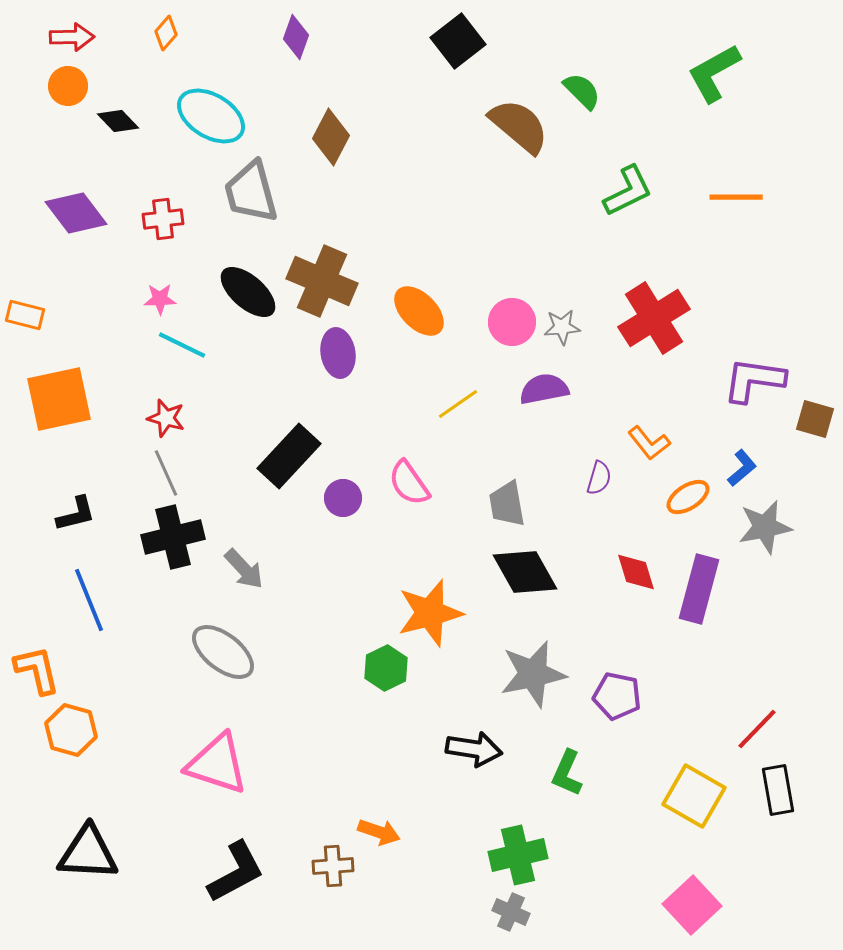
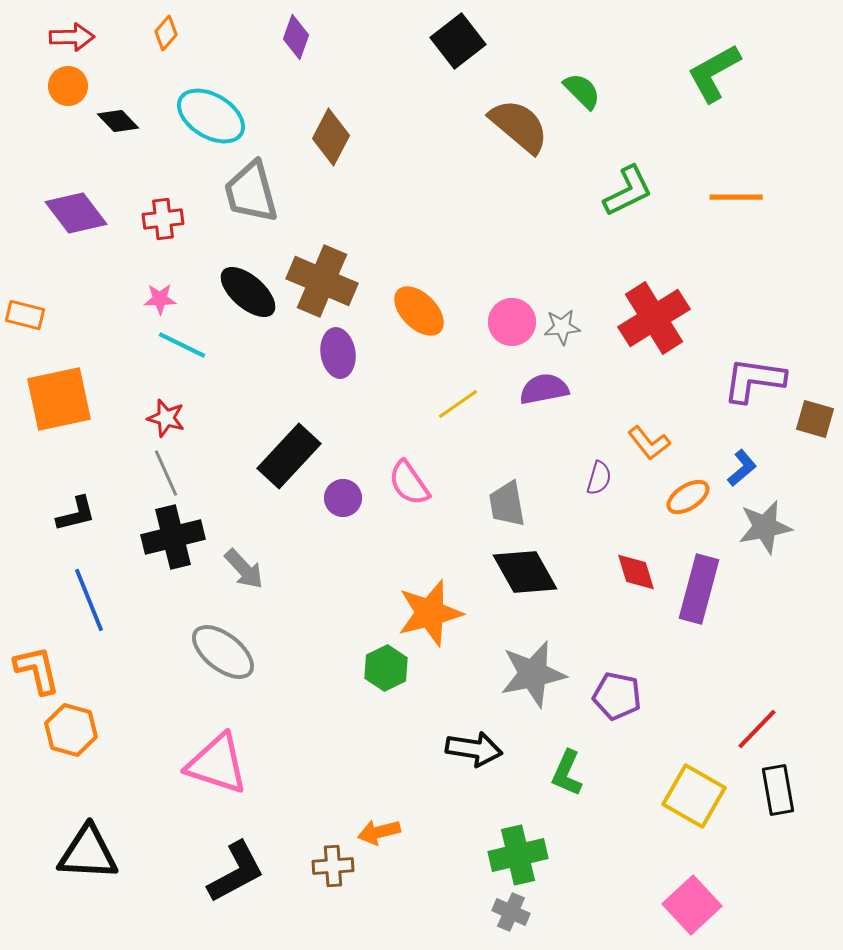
orange arrow at (379, 832): rotated 147 degrees clockwise
